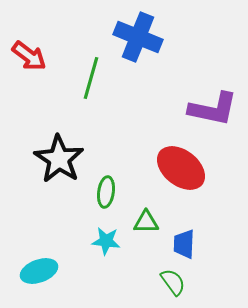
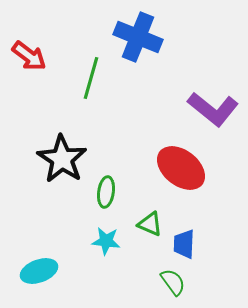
purple L-shape: rotated 27 degrees clockwise
black star: moved 3 px right
green triangle: moved 4 px right, 2 px down; rotated 24 degrees clockwise
